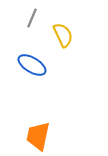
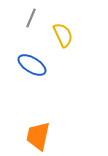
gray line: moved 1 px left
